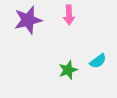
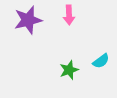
cyan semicircle: moved 3 px right
green star: moved 1 px right
